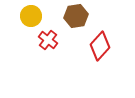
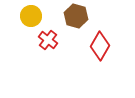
brown hexagon: rotated 25 degrees clockwise
red diamond: rotated 12 degrees counterclockwise
